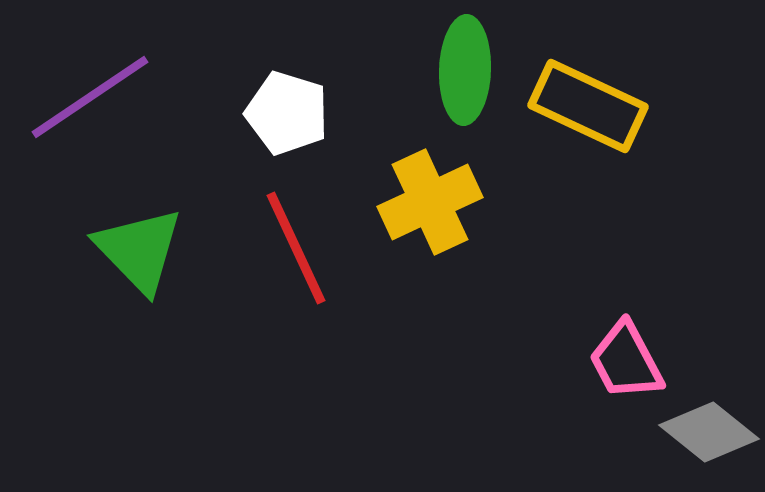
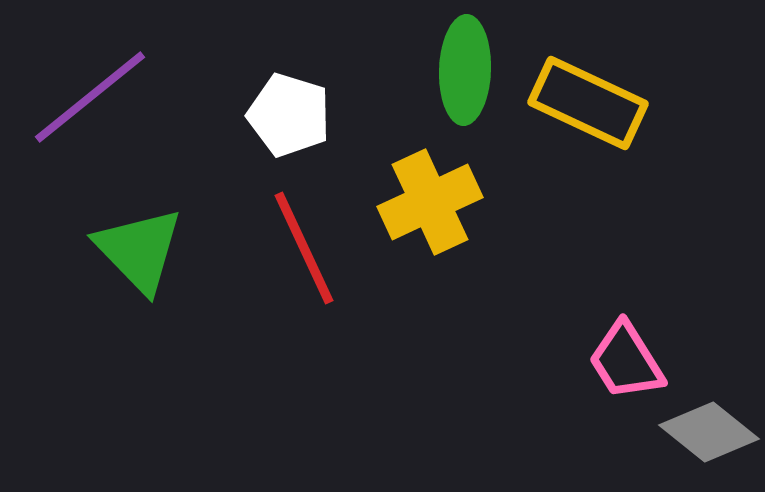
purple line: rotated 5 degrees counterclockwise
yellow rectangle: moved 3 px up
white pentagon: moved 2 px right, 2 px down
red line: moved 8 px right
pink trapezoid: rotated 4 degrees counterclockwise
